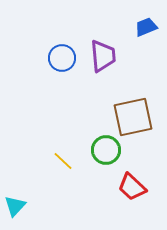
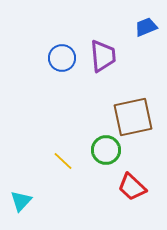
cyan triangle: moved 6 px right, 5 px up
